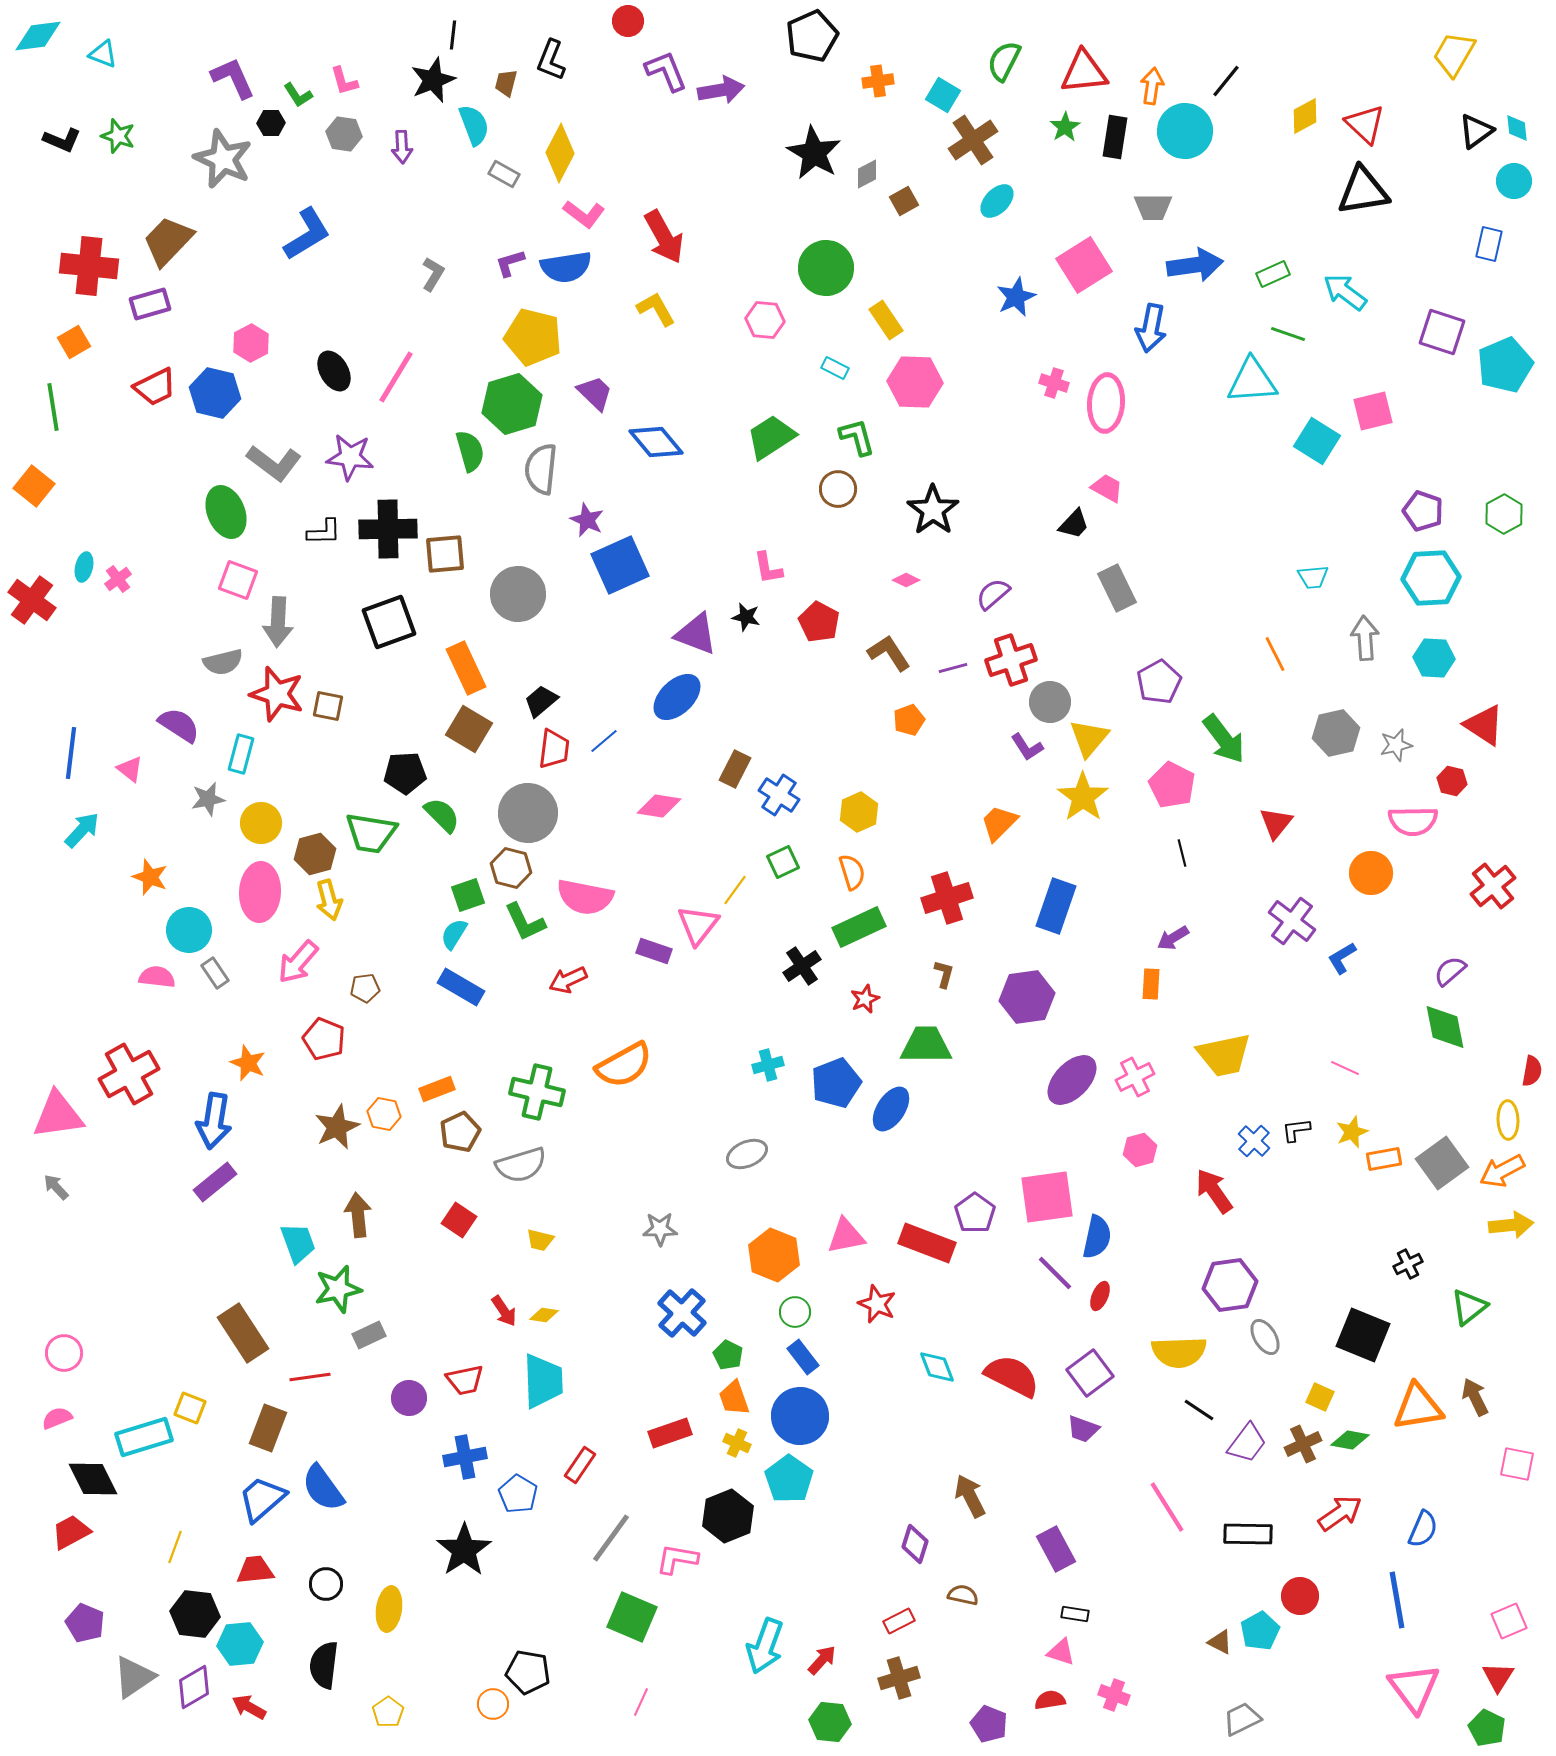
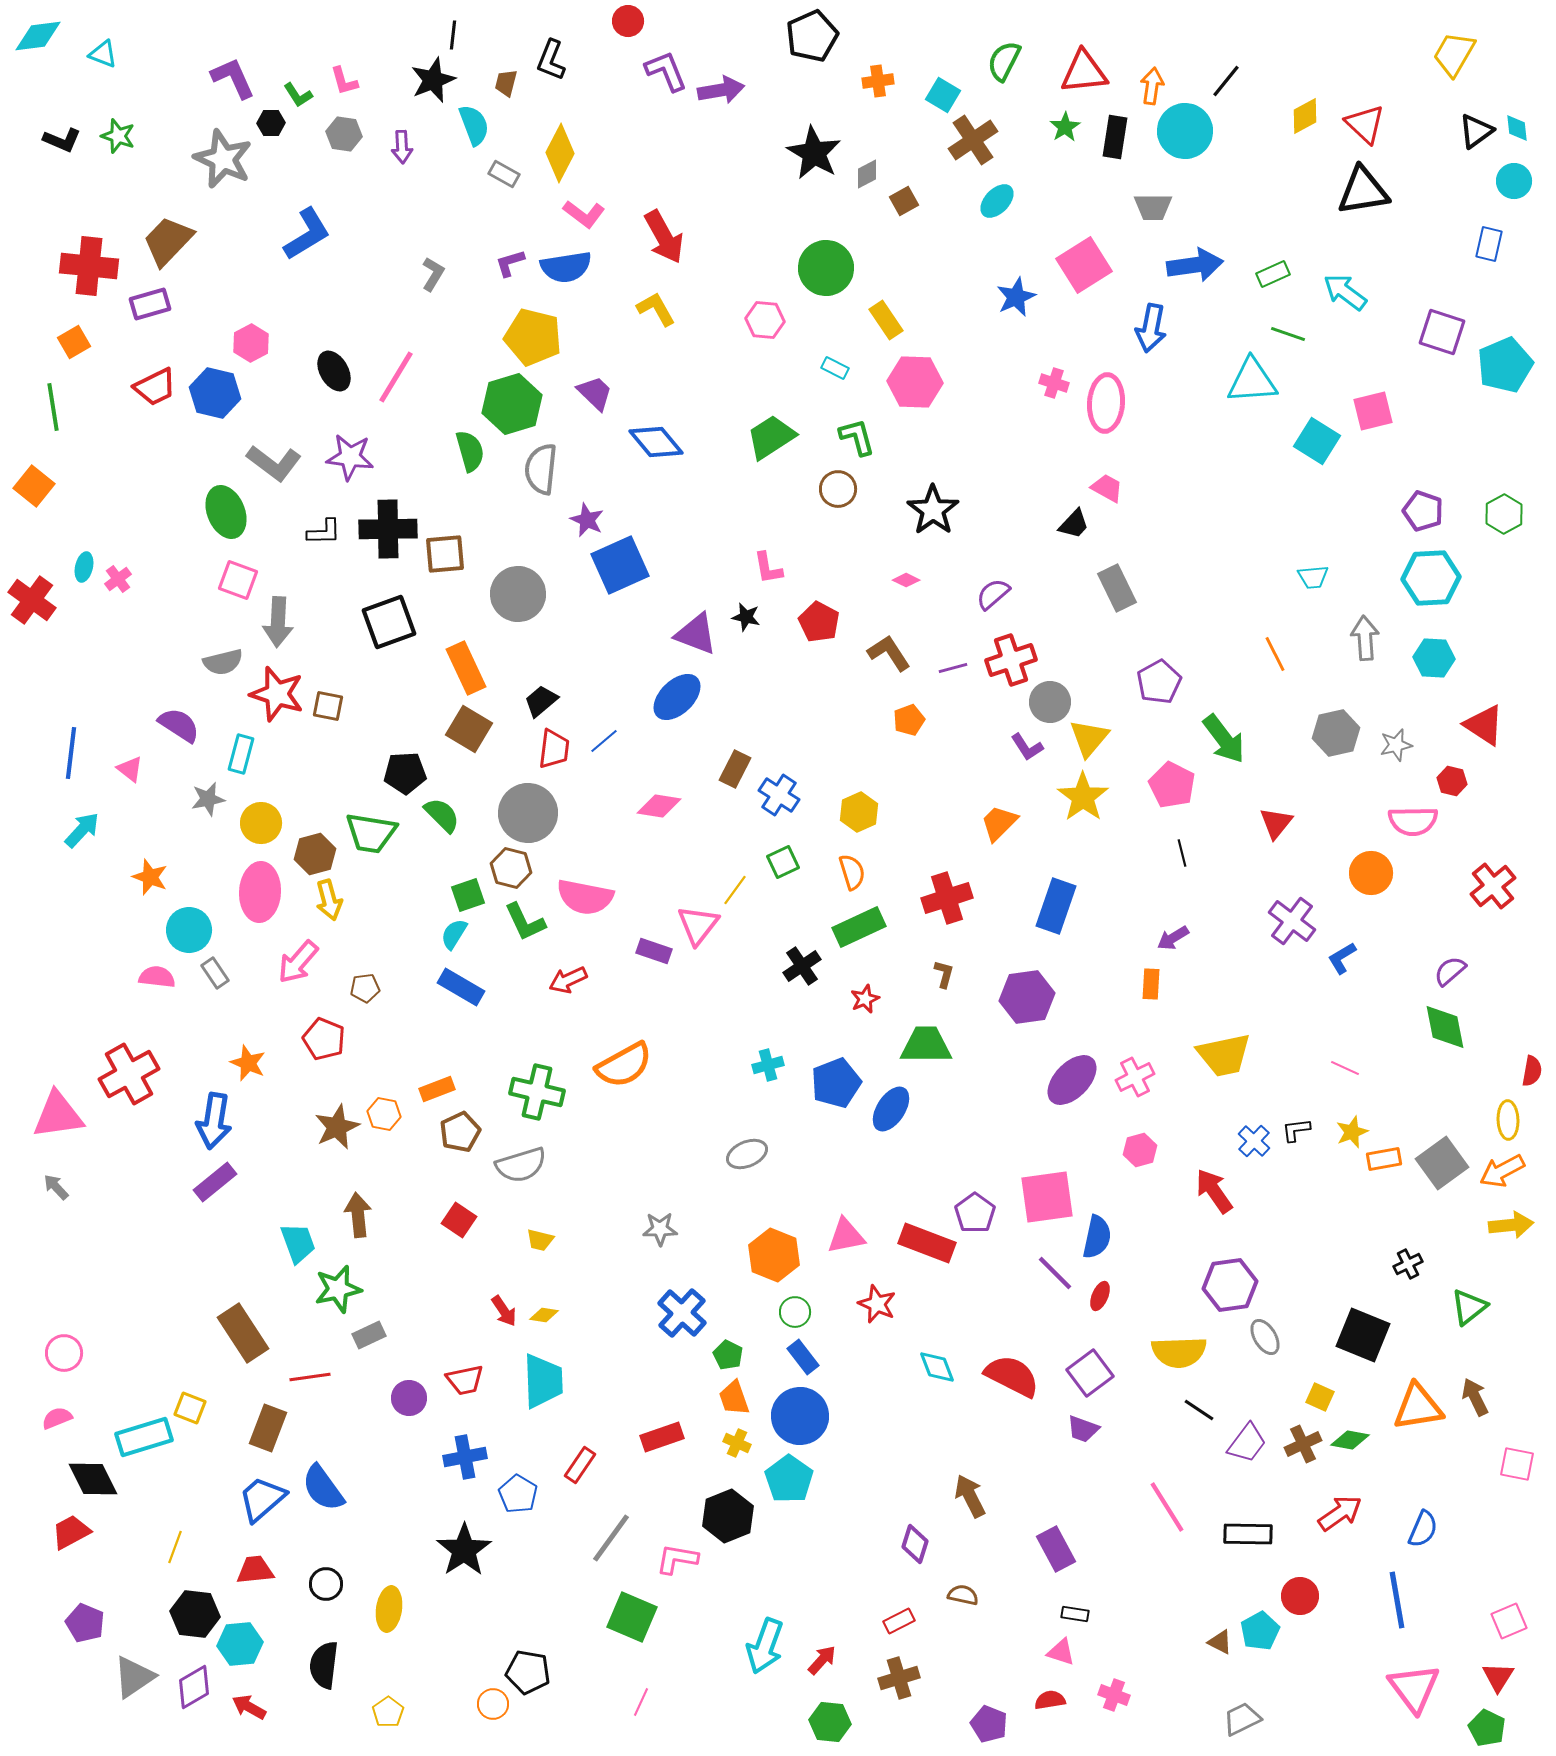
red rectangle at (670, 1433): moved 8 px left, 4 px down
